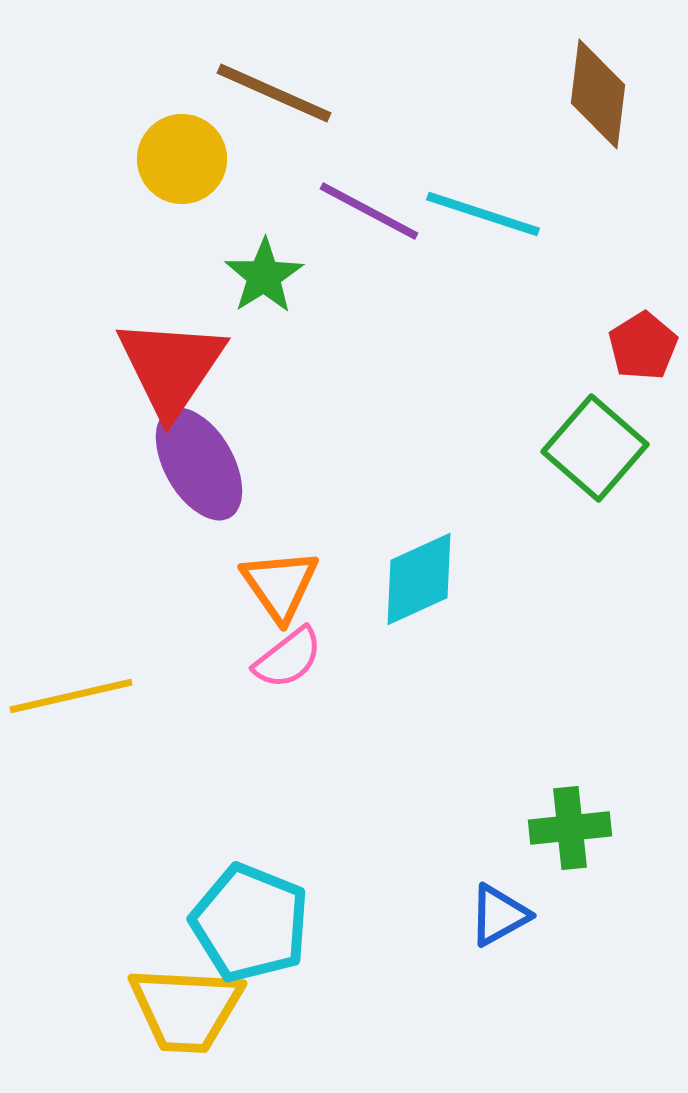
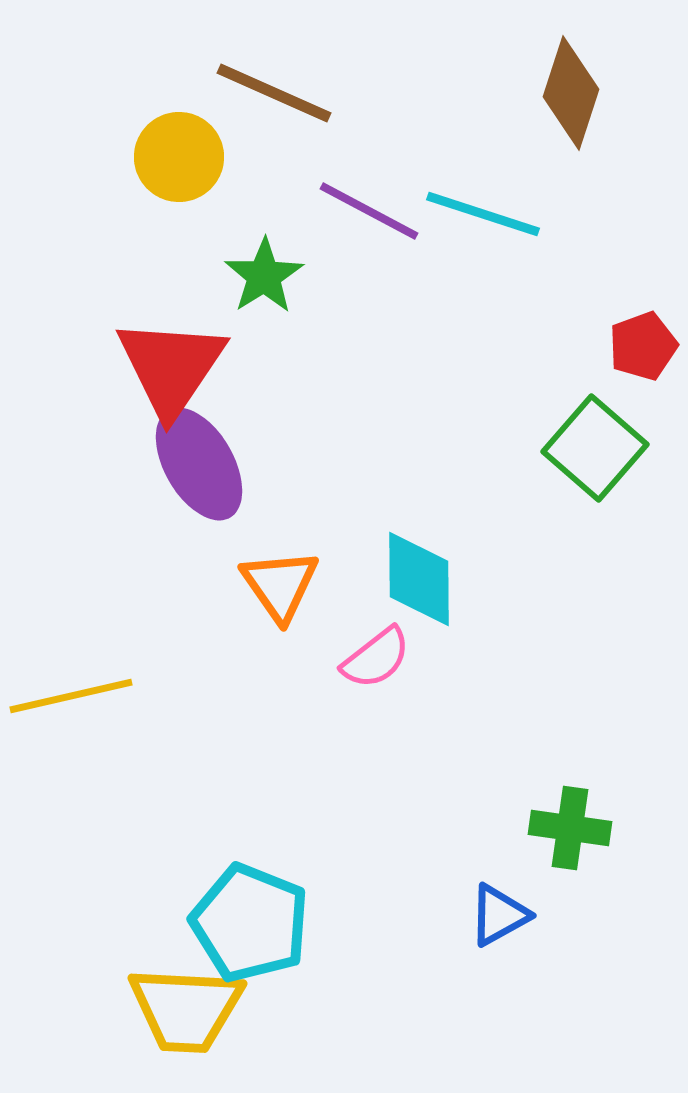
brown diamond: moved 27 px left, 1 px up; rotated 11 degrees clockwise
yellow circle: moved 3 px left, 2 px up
red pentagon: rotated 12 degrees clockwise
cyan diamond: rotated 66 degrees counterclockwise
pink semicircle: moved 88 px right
green cross: rotated 14 degrees clockwise
